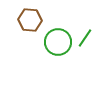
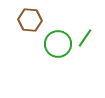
green circle: moved 2 px down
